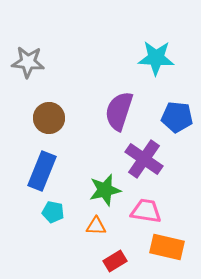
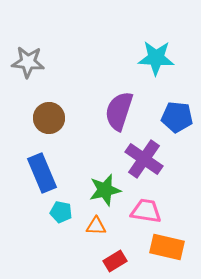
blue rectangle: moved 2 px down; rotated 45 degrees counterclockwise
cyan pentagon: moved 8 px right
